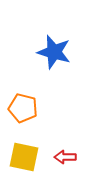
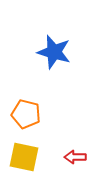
orange pentagon: moved 3 px right, 6 px down
red arrow: moved 10 px right
